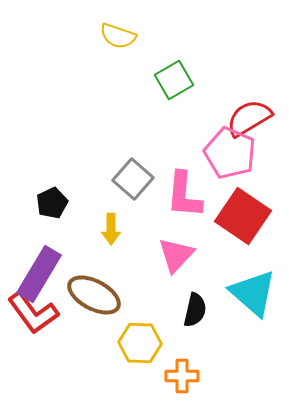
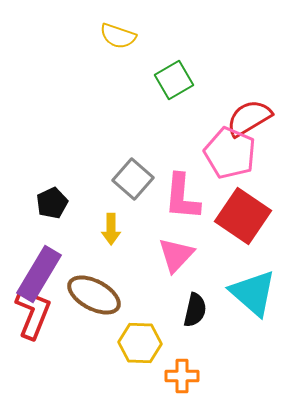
pink L-shape: moved 2 px left, 2 px down
red L-shape: rotated 122 degrees counterclockwise
